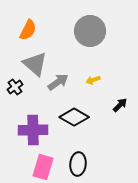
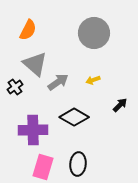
gray circle: moved 4 px right, 2 px down
